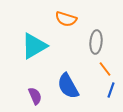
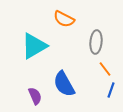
orange semicircle: moved 2 px left; rotated 10 degrees clockwise
blue semicircle: moved 4 px left, 2 px up
